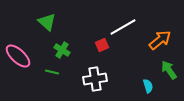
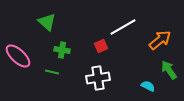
red square: moved 1 px left, 1 px down
green cross: rotated 21 degrees counterclockwise
white cross: moved 3 px right, 1 px up
cyan semicircle: rotated 48 degrees counterclockwise
